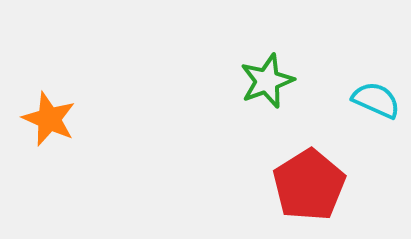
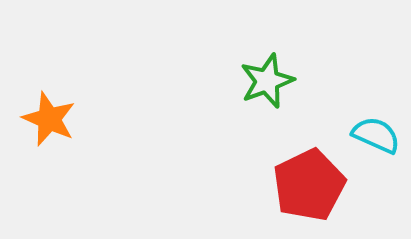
cyan semicircle: moved 35 px down
red pentagon: rotated 6 degrees clockwise
